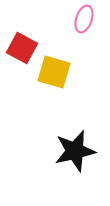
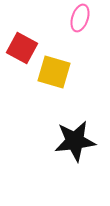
pink ellipse: moved 4 px left, 1 px up
black star: moved 10 px up; rotated 6 degrees clockwise
